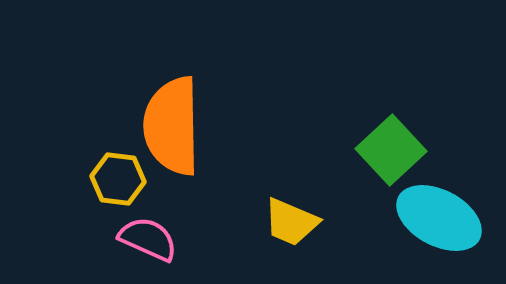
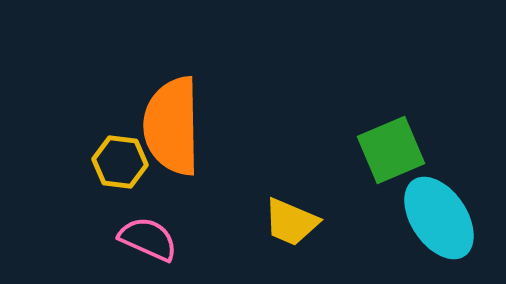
green square: rotated 20 degrees clockwise
yellow hexagon: moved 2 px right, 17 px up
cyan ellipse: rotated 28 degrees clockwise
